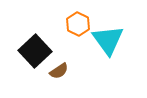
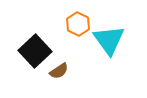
cyan triangle: moved 1 px right
